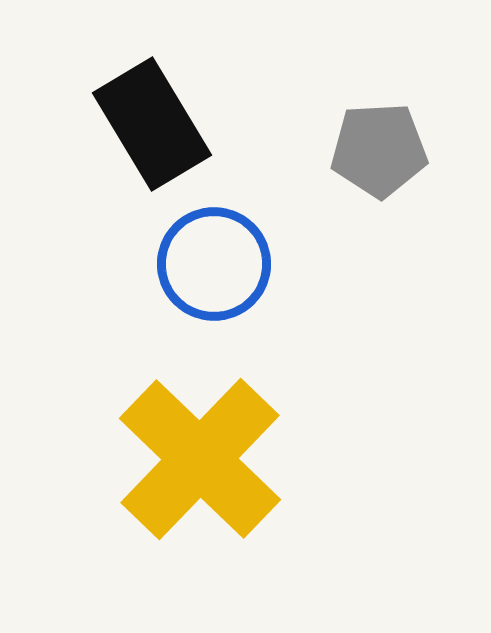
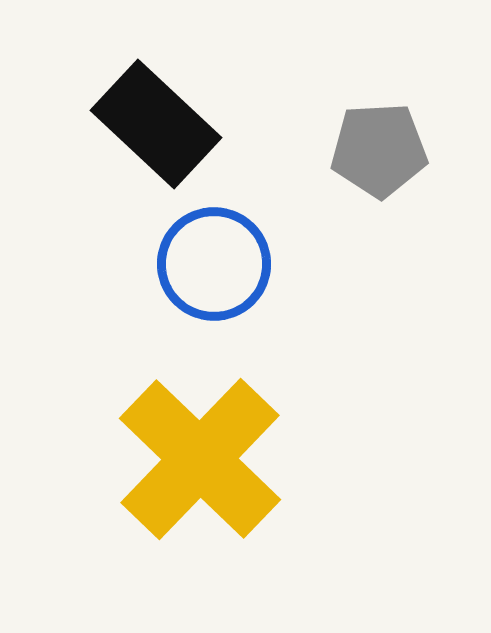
black rectangle: moved 4 px right; rotated 16 degrees counterclockwise
